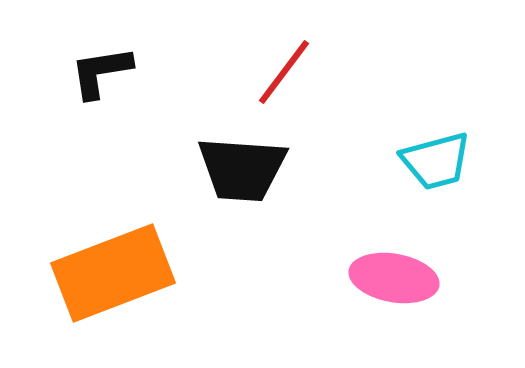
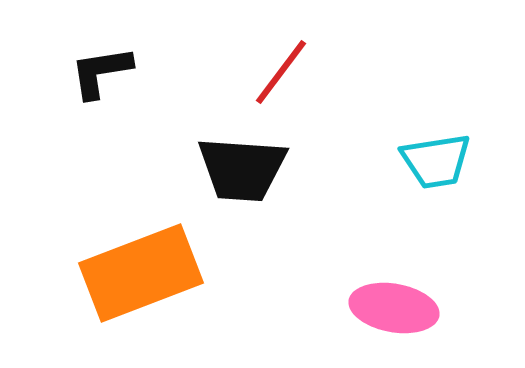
red line: moved 3 px left
cyan trapezoid: rotated 6 degrees clockwise
orange rectangle: moved 28 px right
pink ellipse: moved 30 px down
